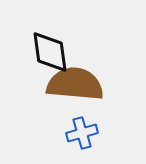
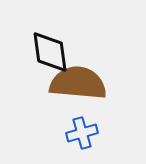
brown semicircle: moved 3 px right, 1 px up
